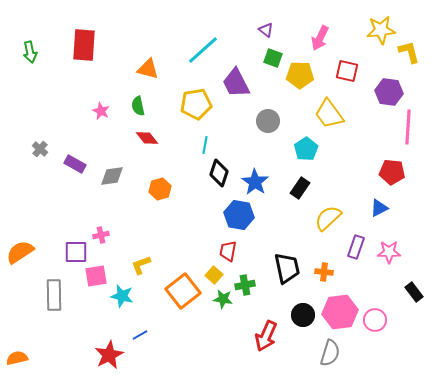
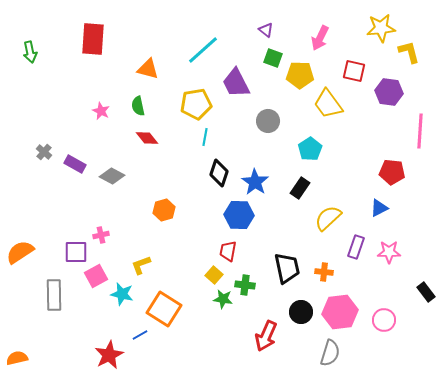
yellow star at (381, 30): moved 2 px up
red rectangle at (84, 45): moved 9 px right, 6 px up
red square at (347, 71): moved 7 px right
yellow trapezoid at (329, 114): moved 1 px left, 10 px up
pink line at (408, 127): moved 12 px right, 4 px down
cyan line at (205, 145): moved 8 px up
gray cross at (40, 149): moved 4 px right, 3 px down
cyan pentagon at (306, 149): moved 4 px right
gray diamond at (112, 176): rotated 35 degrees clockwise
orange hexagon at (160, 189): moved 4 px right, 21 px down
blue hexagon at (239, 215): rotated 8 degrees counterclockwise
pink square at (96, 276): rotated 20 degrees counterclockwise
green cross at (245, 285): rotated 18 degrees clockwise
orange square at (183, 291): moved 19 px left, 18 px down; rotated 20 degrees counterclockwise
black rectangle at (414, 292): moved 12 px right
cyan star at (122, 296): moved 2 px up
black circle at (303, 315): moved 2 px left, 3 px up
pink circle at (375, 320): moved 9 px right
